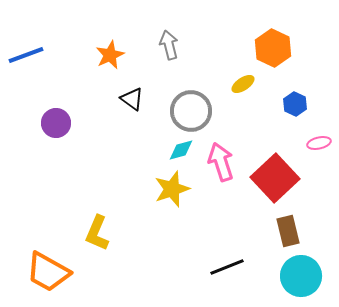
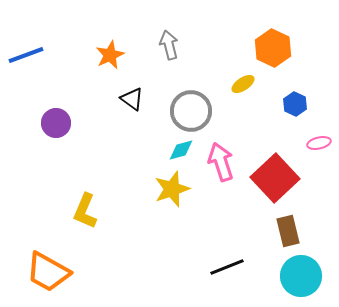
yellow L-shape: moved 12 px left, 22 px up
